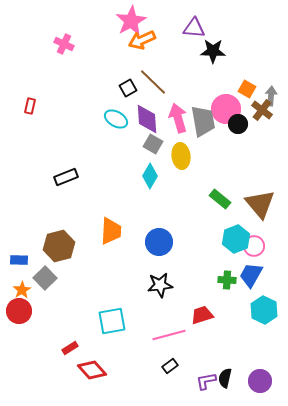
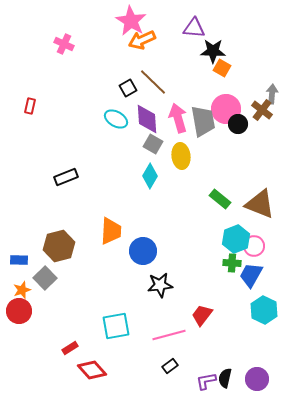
pink star at (131, 21): rotated 12 degrees counterclockwise
orange square at (247, 89): moved 25 px left, 21 px up
gray arrow at (271, 96): moved 1 px right, 2 px up
brown triangle at (260, 204): rotated 28 degrees counterclockwise
blue circle at (159, 242): moved 16 px left, 9 px down
green cross at (227, 280): moved 5 px right, 17 px up
orange star at (22, 290): rotated 12 degrees clockwise
red trapezoid at (202, 315): rotated 35 degrees counterclockwise
cyan square at (112, 321): moved 4 px right, 5 px down
purple circle at (260, 381): moved 3 px left, 2 px up
